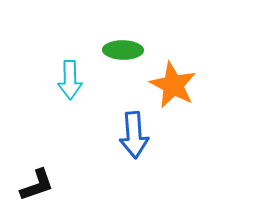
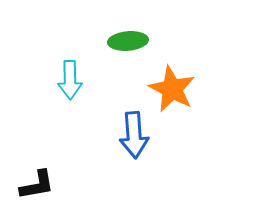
green ellipse: moved 5 px right, 9 px up; rotated 6 degrees counterclockwise
orange star: moved 1 px left, 4 px down
black L-shape: rotated 9 degrees clockwise
